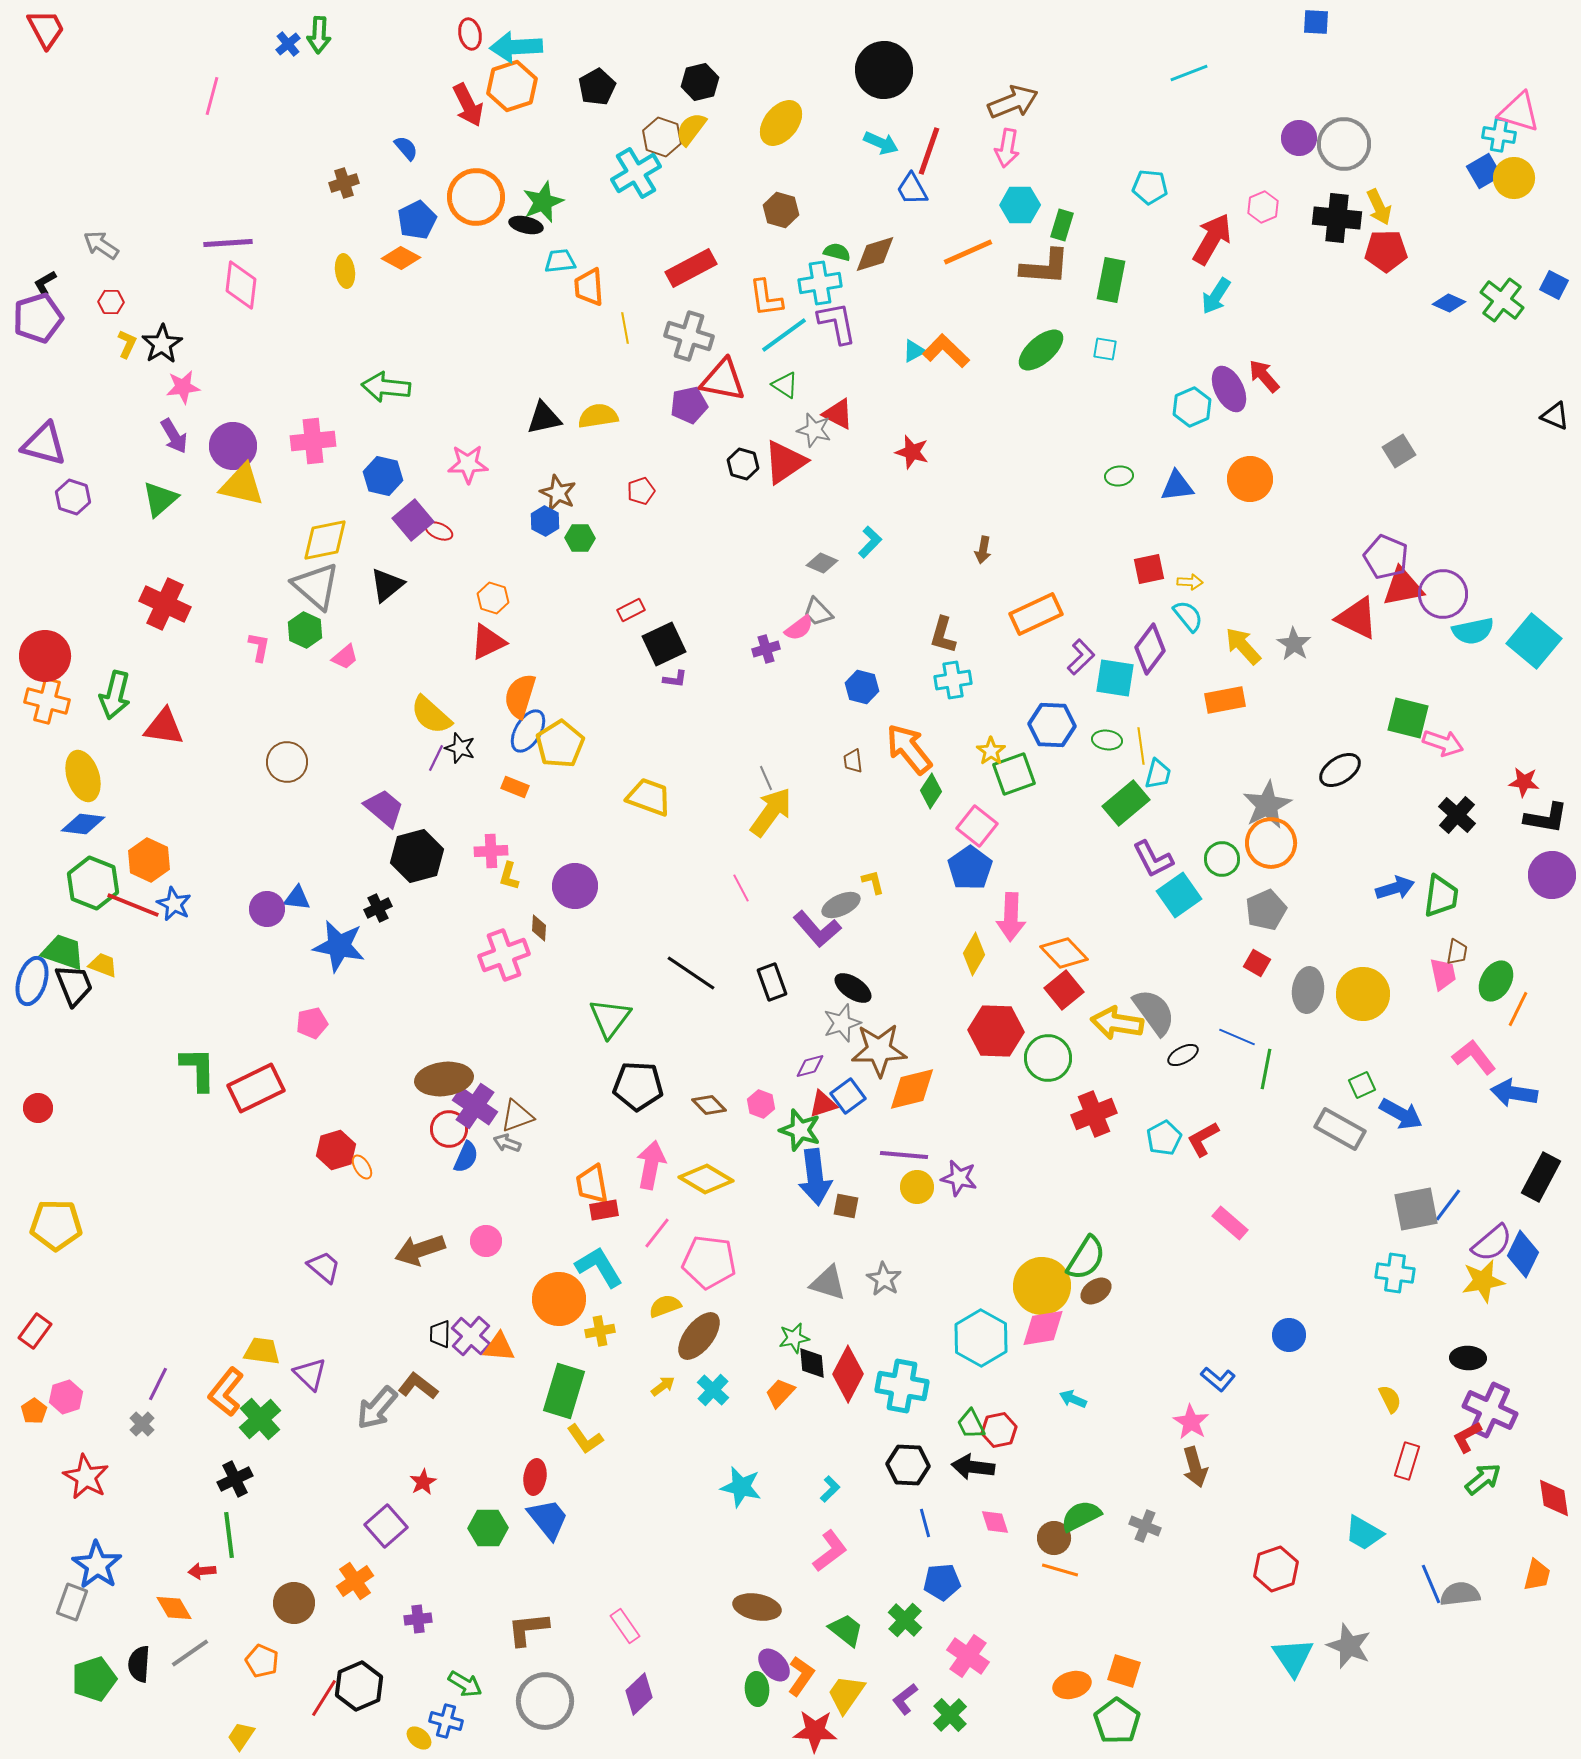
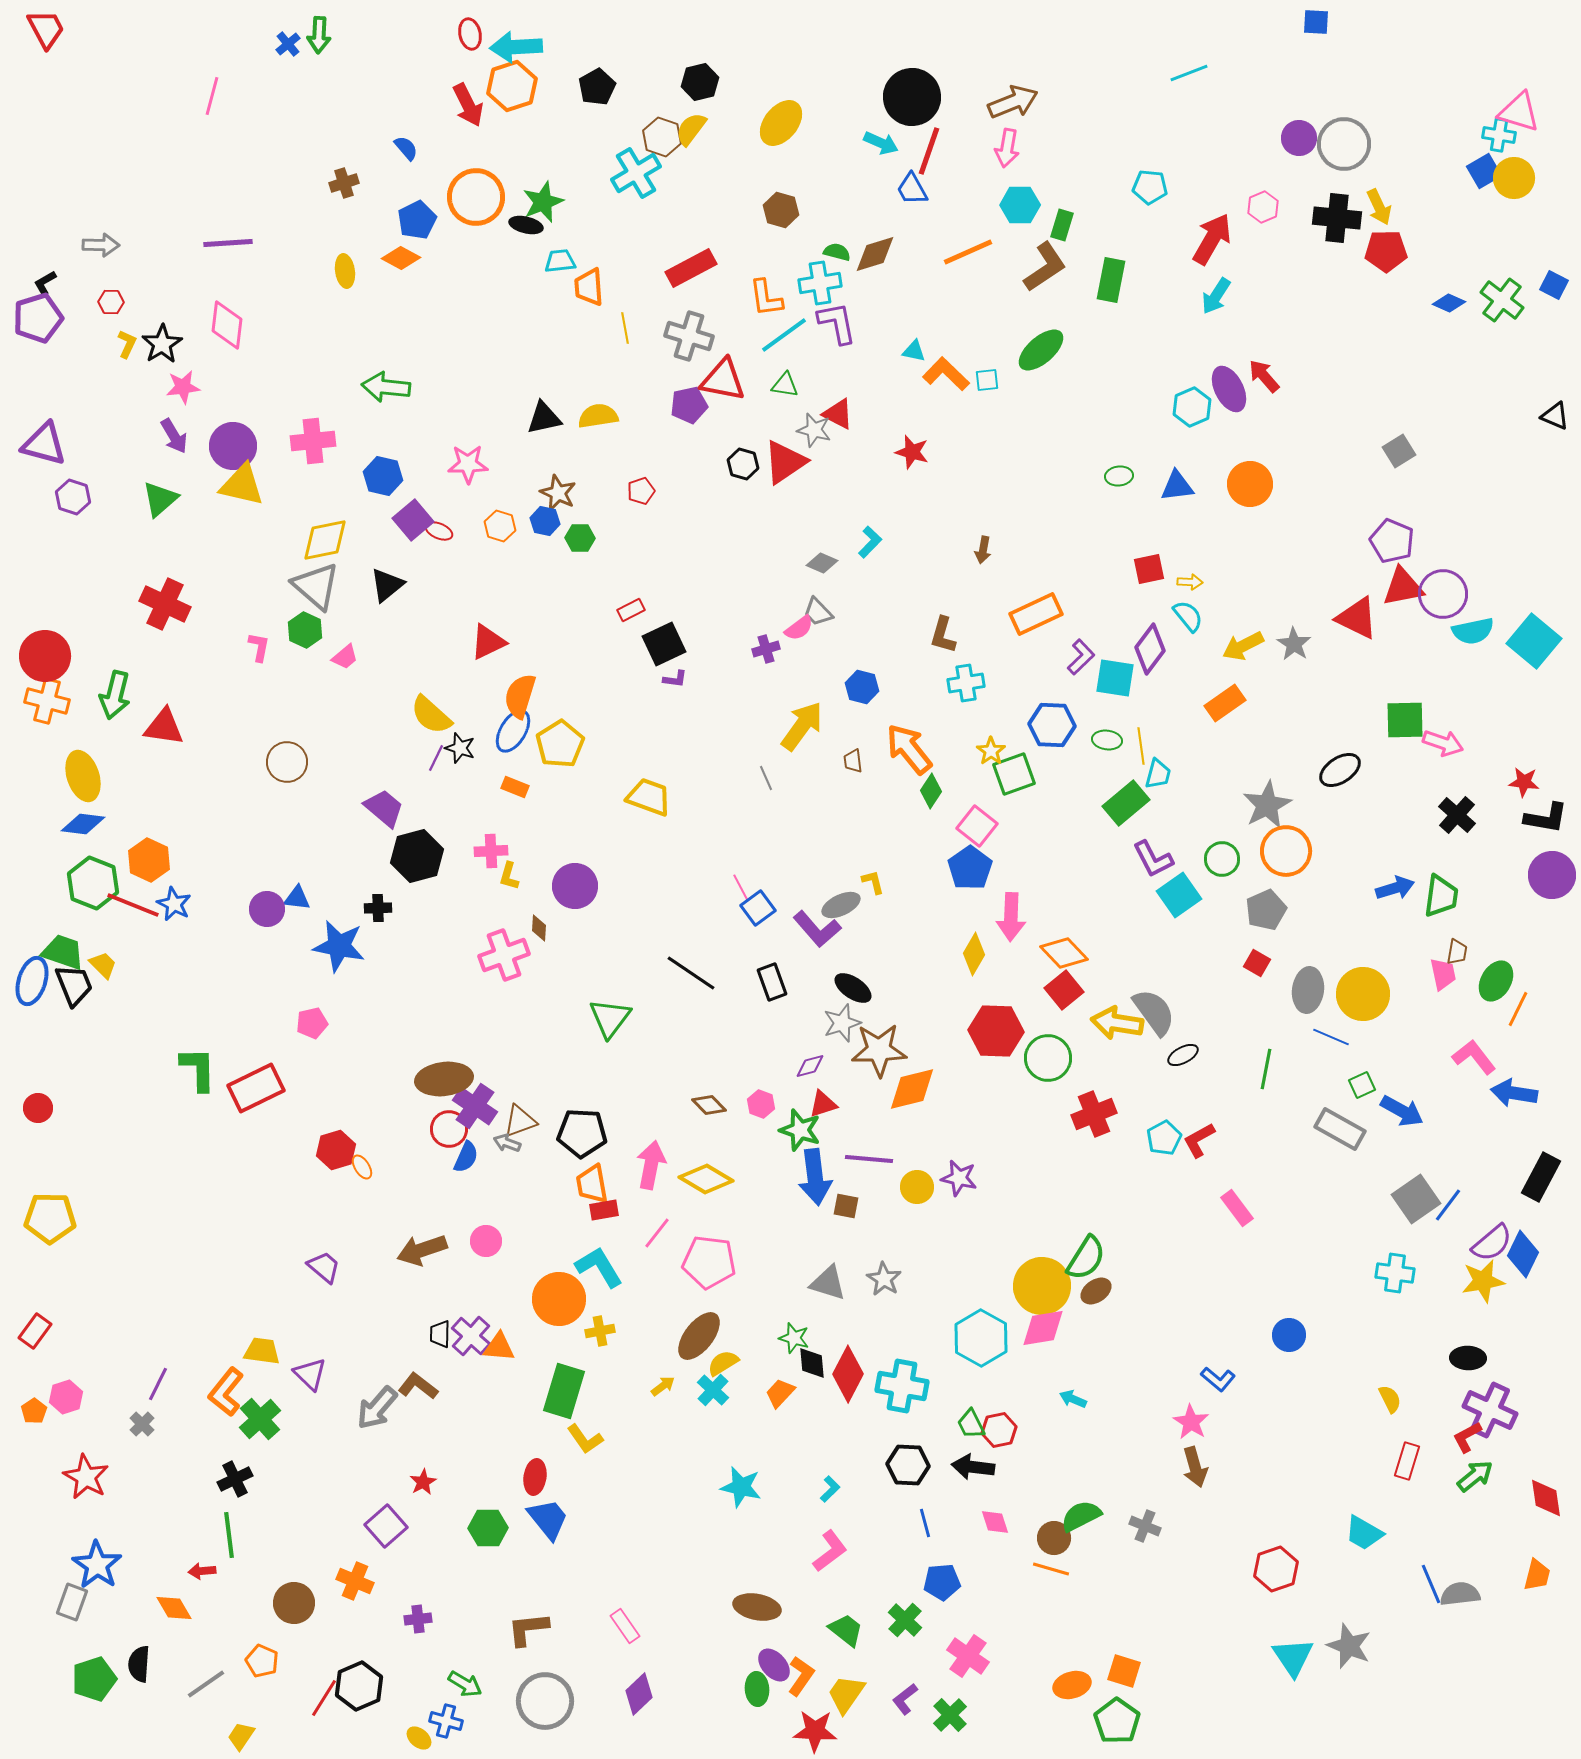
black circle at (884, 70): moved 28 px right, 27 px down
gray arrow at (101, 245): rotated 147 degrees clockwise
brown L-shape at (1045, 267): rotated 38 degrees counterclockwise
pink diamond at (241, 285): moved 14 px left, 40 px down
cyan square at (1105, 349): moved 118 px left, 31 px down; rotated 15 degrees counterclockwise
cyan triangle at (914, 351): rotated 40 degrees clockwise
orange L-shape at (946, 351): moved 23 px down
green triangle at (785, 385): rotated 24 degrees counterclockwise
orange circle at (1250, 479): moved 5 px down
blue hexagon at (545, 521): rotated 16 degrees counterclockwise
purple pentagon at (1386, 557): moved 6 px right, 16 px up
orange hexagon at (493, 598): moved 7 px right, 72 px up
yellow arrow at (1243, 646): rotated 75 degrees counterclockwise
cyan cross at (953, 680): moved 13 px right, 3 px down
orange rectangle at (1225, 700): moved 3 px down; rotated 24 degrees counterclockwise
green square at (1408, 718): moved 3 px left, 2 px down; rotated 15 degrees counterclockwise
blue ellipse at (528, 731): moved 15 px left
yellow arrow at (771, 812): moved 31 px right, 86 px up
orange circle at (1271, 843): moved 15 px right, 8 px down
black cross at (378, 908): rotated 24 degrees clockwise
yellow trapezoid at (103, 965): rotated 24 degrees clockwise
blue line at (1237, 1037): moved 94 px right
black pentagon at (638, 1086): moved 56 px left, 47 px down
blue square at (848, 1096): moved 90 px left, 188 px up
blue arrow at (1401, 1114): moved 1 px right, 3 px up
brown triangle at (517, 1116): moved 3 px right, 5 px down
red L-shape at (1203, 1139): moved 4 px left, 1 px down
purple line at (904, 1155): moved 35 px left, 4 px down
gray square at (1416, 1209): moved 10 px up; rotated 24 degrees counterclockwise
pink rectangle at (1230, 1223): moved 7 px right, 15 px up; rotated 12 degrees clockwise
yellow pentagon at (56, 1225): moved 6 px left, 7 px up
brown arrow at (420, 1250): moved 2 px right
yellow semicircle at (665, 1306): moved 58 px right, 57 px down; rotated 12 degrees counterclockwise
green star at (794, 1338): rotated 28 degrees clockwise
green arrow at (1483, 1479): moved 8 px left, 3 px up
red diamond at (1554, 1498): moved 8 px left
orange line at (1060, 1570): moved 9 px left, 1 px up
orange cross at (355, 1581): rotated 33 degrees counterclockwise
gray line at (190, 1653): moved 16 px right, 31 px down
